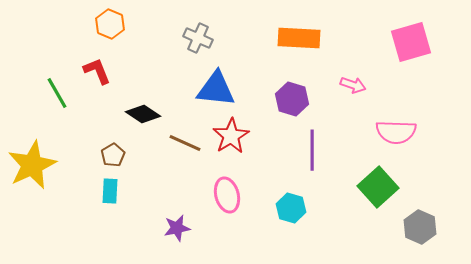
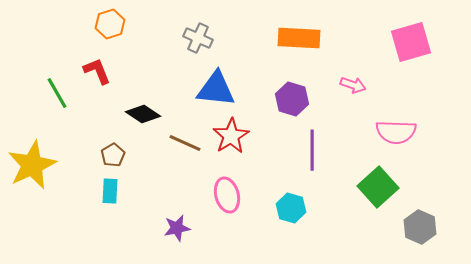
orange hexagon: rotated 20 degrees clockwise
